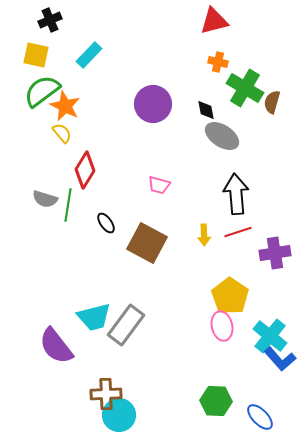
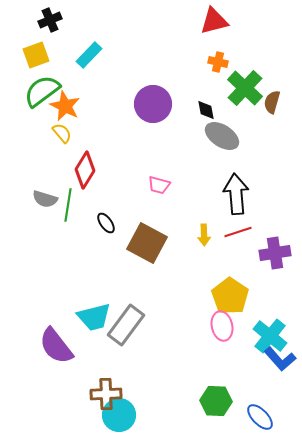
yellow square: rotated 32 degrees counterclockwise
green cross: rotated 12 degrees clockwise
